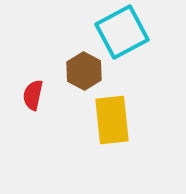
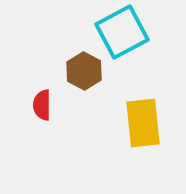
red semicircle: moved 9 px right, 10 px down; rotated 12 degrees counterclockwise
yellow rectangle: moved 31 px right, 3 px down
